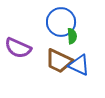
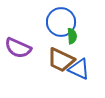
brown trapezoid: moved 2 px right, 1 px up
blue triangle: moved 4 px down
